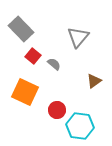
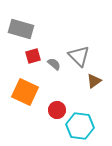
gray rectangle: rotated 30 degrees counterclockwise
gray triangle: moved 1 px right, 19 px down; rotated 25 degrees counterclockwise
red square: rotated 35 degrees clockwise
